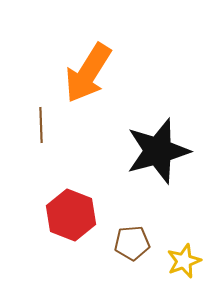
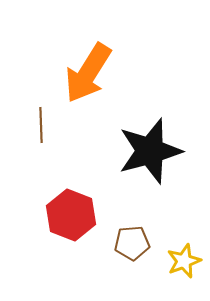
black star: moved 8 px left
